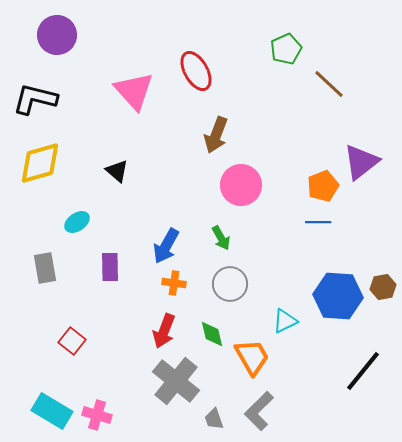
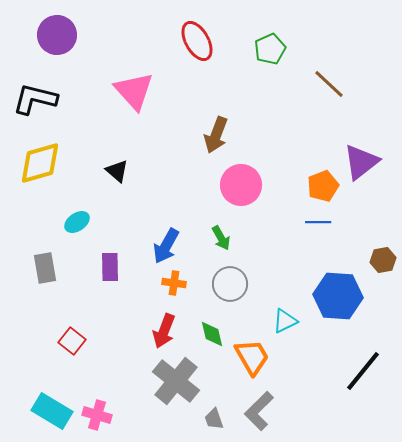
green pentagon: moved 16 px left
red ellipse: moved 1 px right, 30 px up
brown hexagon: moved 27 px up
